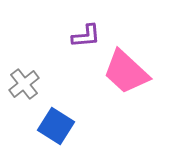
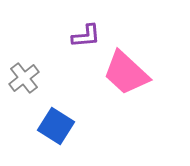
pink trapezoid: moved 1 px down
gray cross: moved 6 px up
